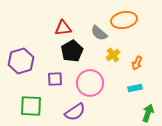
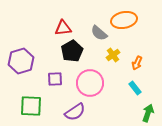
cyan rectangle: rotated 64 degrees clockwise
